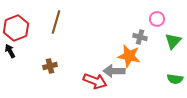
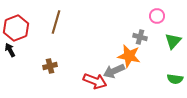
pink circle: moved 3 px up
black arrow: moved 1 px up
gray arrow: rotated 25 degrees counterclockwise
